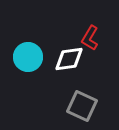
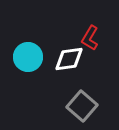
gray square: rotated 16 degrees clockwise
